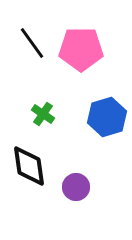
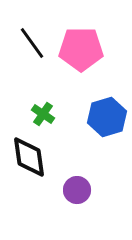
black diamond: moved 9 px up
purple circle: moved 1 px right, 3 px down
